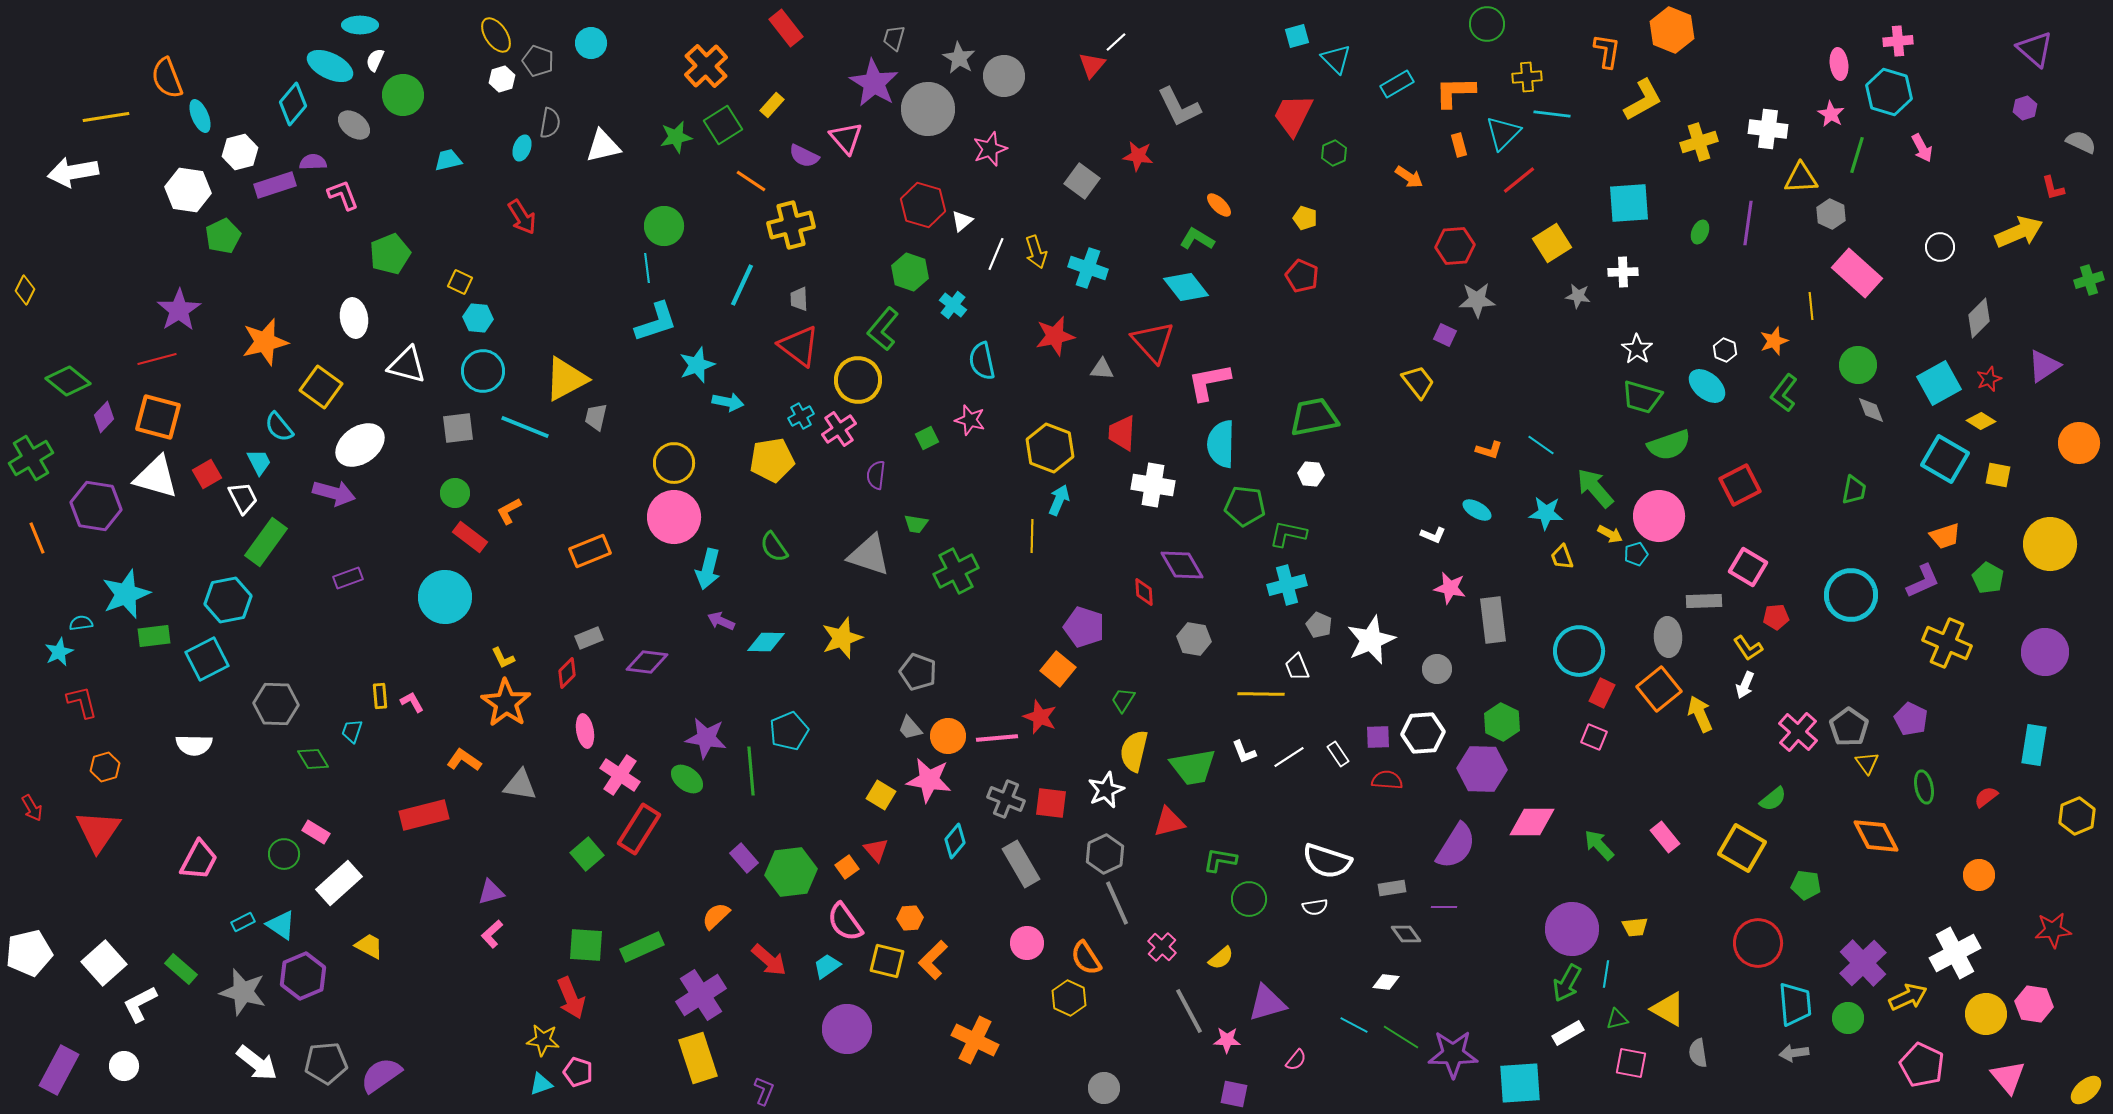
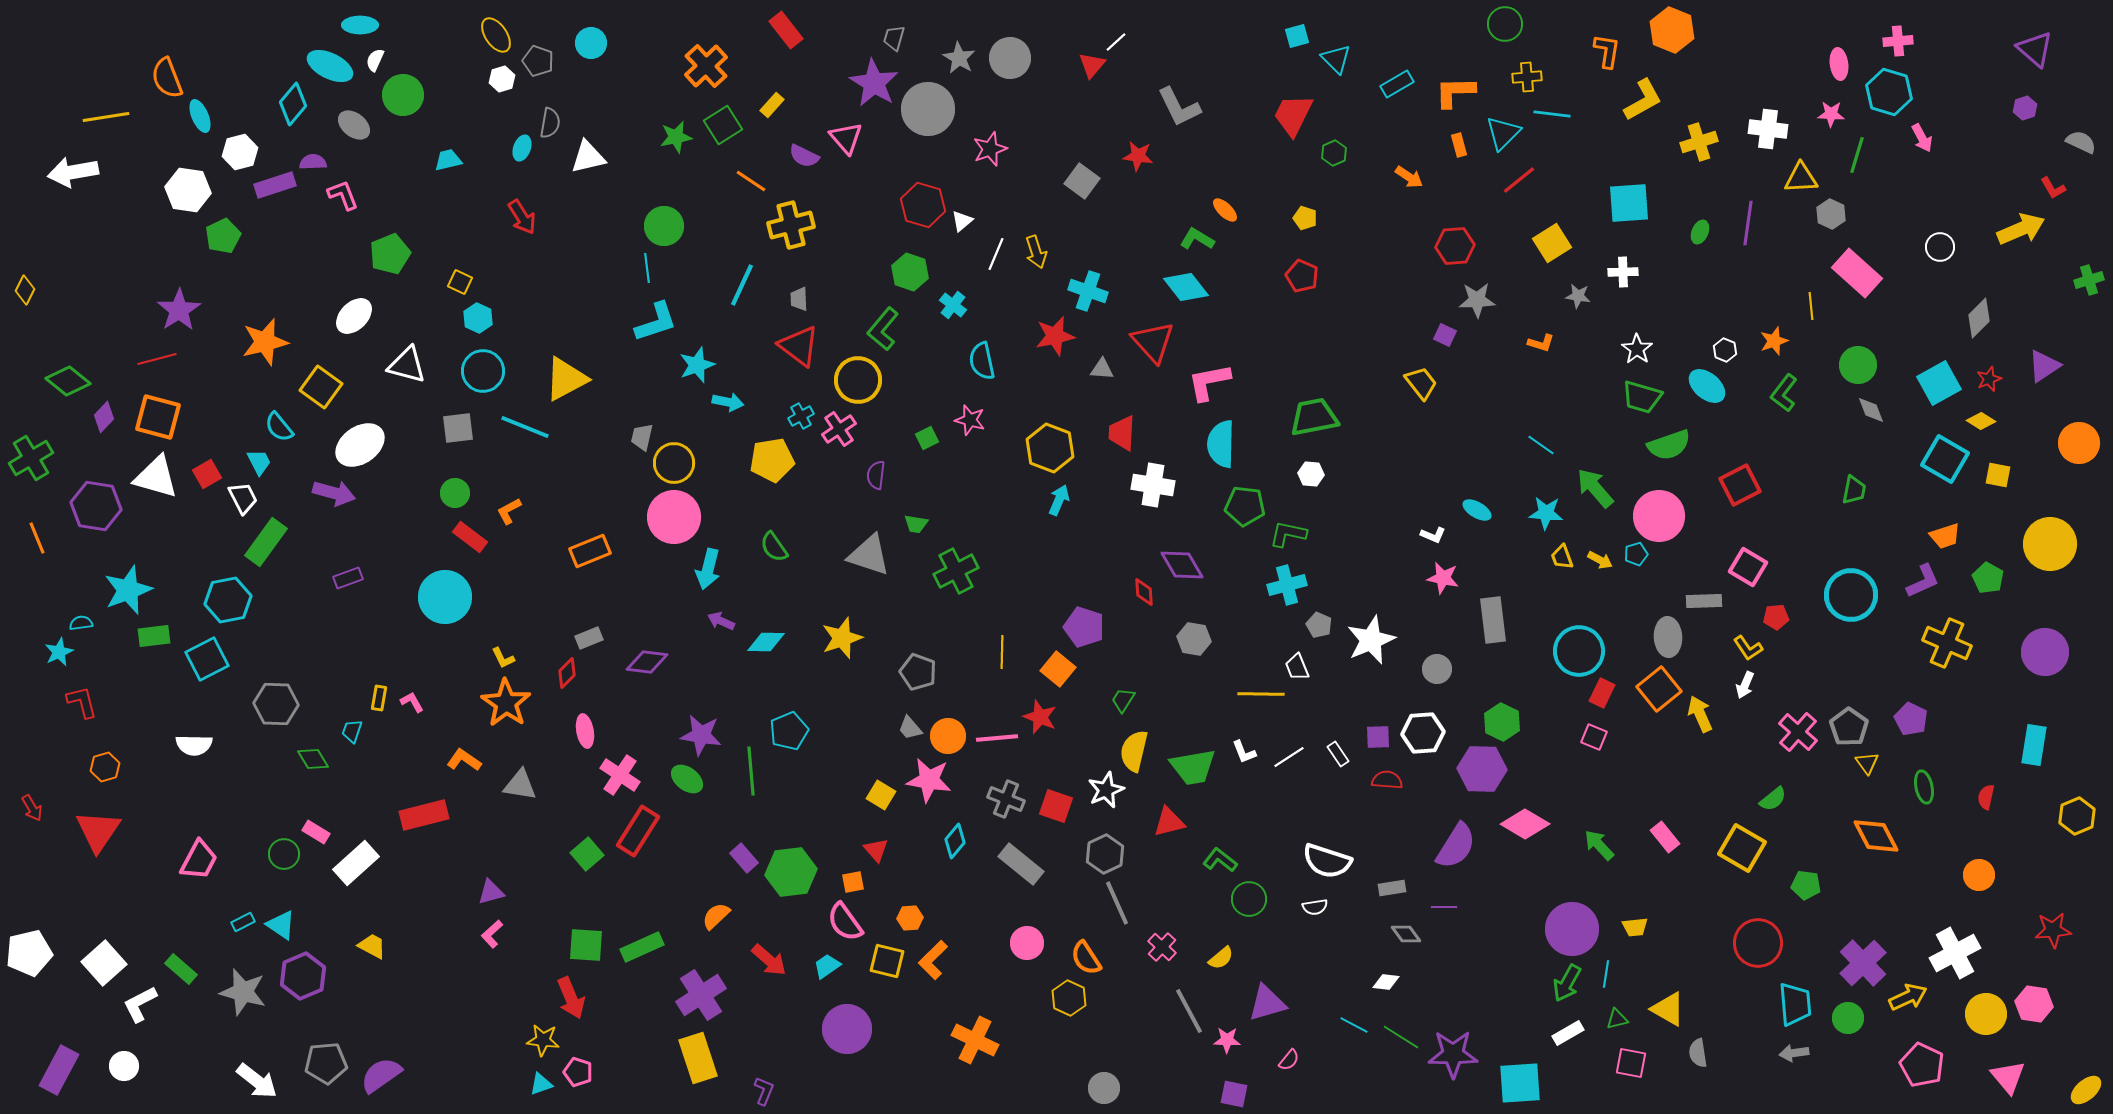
green circle at (1487, 24): moved 18 px right
red rectangle at (786, 28): moved 2 px down
gray circle at (1004, 76): moved 6 px right, 18 px up
pink star at (1831, 114): rotated 28 degrees counterclockwise
white triangle at (603, 146): moved 15 px left, 11 px down
pink arrow at (1922, 148): moved 10 px up
red L-shape at (2053, 188): rotated 16 degrees counterclockwise
orange ellipse at (1219, 205): moved 6 px right, 5 px down
yellow arrow at (2019, 232): moved 2 px right, 3 px up
cyan cross at (1088, 268): moved 23 px down
white ellipse at (354, 318): moved 2 px up; rotated 54 degrees clockwise
cyan hexagon at (478, 318): rotated 20 degrees clockwise
yellow trapezoid at (1418, 382): moved 3 px right, 1 px down
gray trapezoid at (596, 417): moved 46 px right, 20 px down
orange L-shape at (1489, 450): moved 52 px right, 107 px up
yellow arrow at (1610, 534): moved 10 px left, 26 px down
yellow line at (1032, 536): moved 30 px left, 116 px down
pink star at (1450, 588): moved 7 px left, 10 px up
cyan star at (126, 594): moved 2 px right, 4 px up
yellow rectangle at (380, 696): moved 1 px left, 2 px down; rotated 15 degrees clockwise
purple star at (706, 738): moved 5 px left, 3 px up
red semicircle at (1986, 797): rotated 40 degrees counterclockwise
red square at (1051, 803): moved 5 px right, 3 px down; rotated 12 degrees clockwise
pink diamond at (1532, 822): moved 7 px left, 2 px down; rotated 30 degrees clockwise
red rectangle at (639, 829): moved 1 px left, 2 px down
green L-shape at (1220, 860): rotated 28 degrees clockwise
gray rectangle at (1021, 864): rotated 21 degrees counterclockwise
orange square at (847, 867): moved 6 px right, 15 px down; rotated 25 degrees clockwise
white rectangle at (339, 883): moved 17 px right, 20 px up
yellow trapezoid at (369, 946): moved 3 px right
pink semicircle at (1296, 1060): moved 7 px left
white arrow at (257, 1063): moved 18 px down
